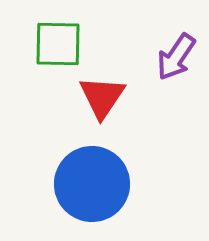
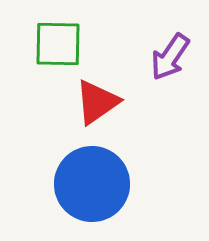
purple arrow: moved 6 px left
red triangle: moved 5 px left, 5 px down; rotated 21 degrees clockwise
